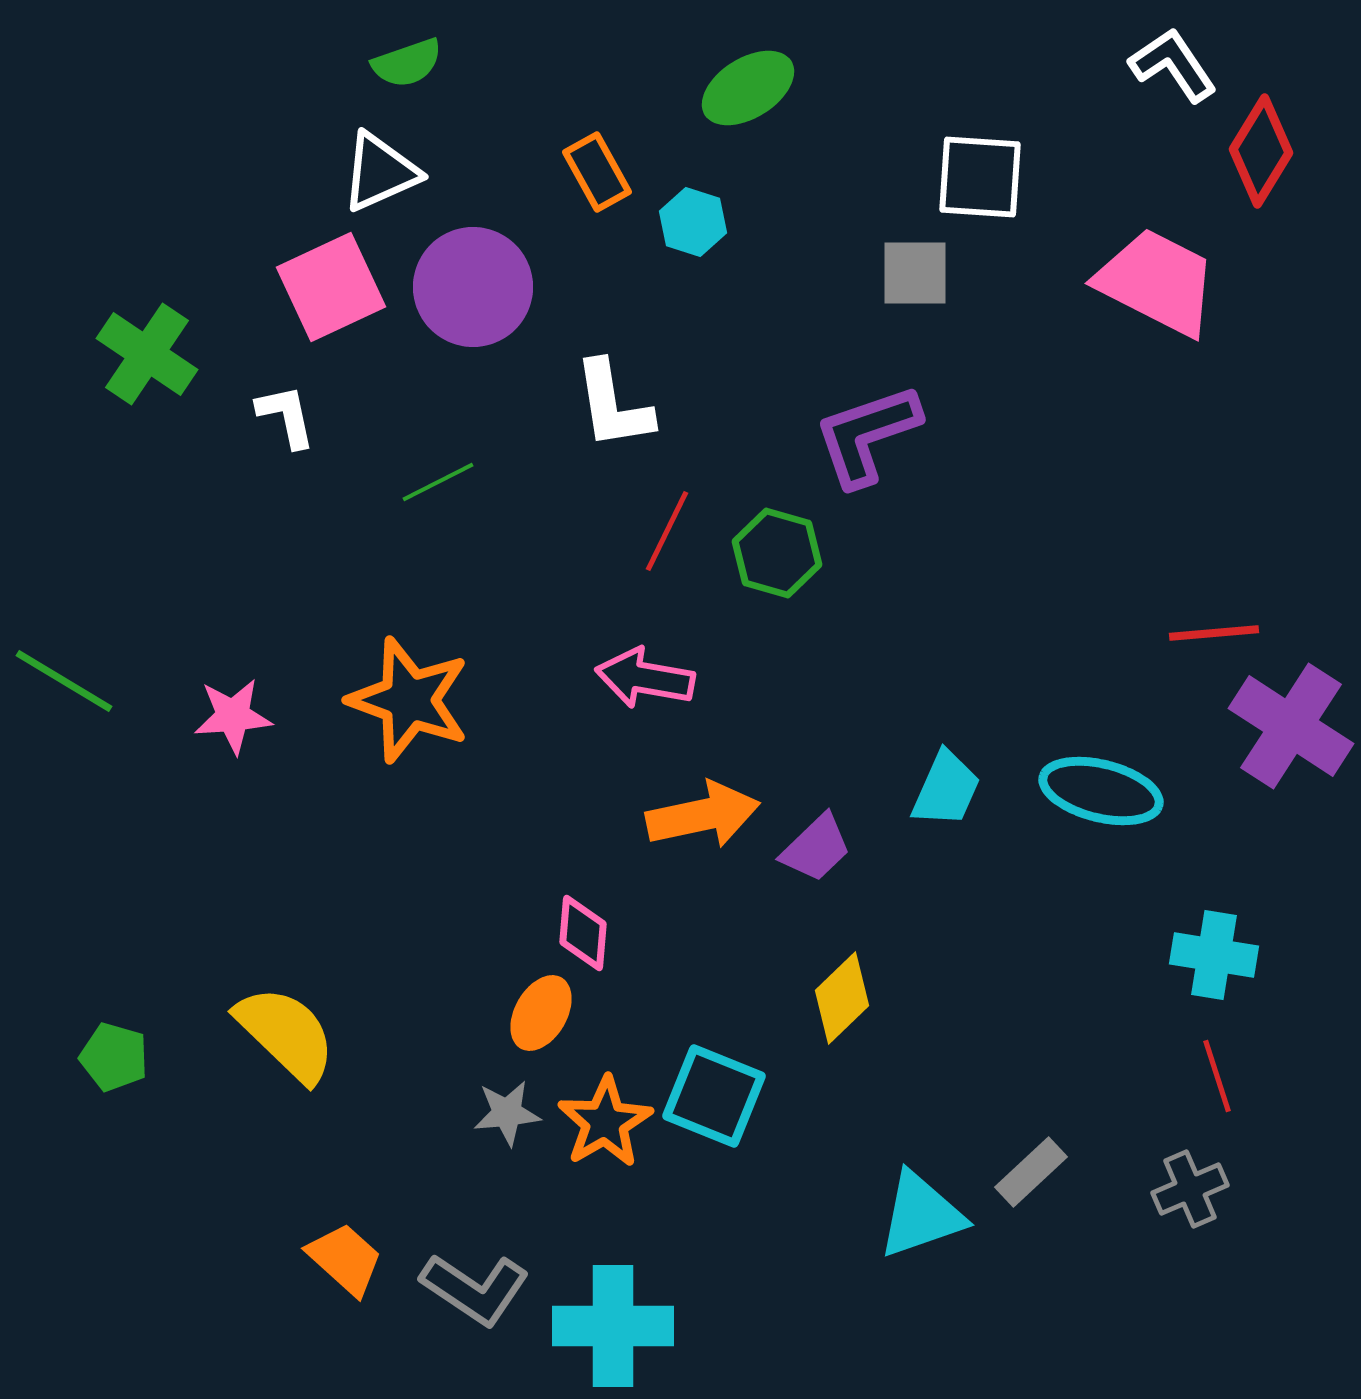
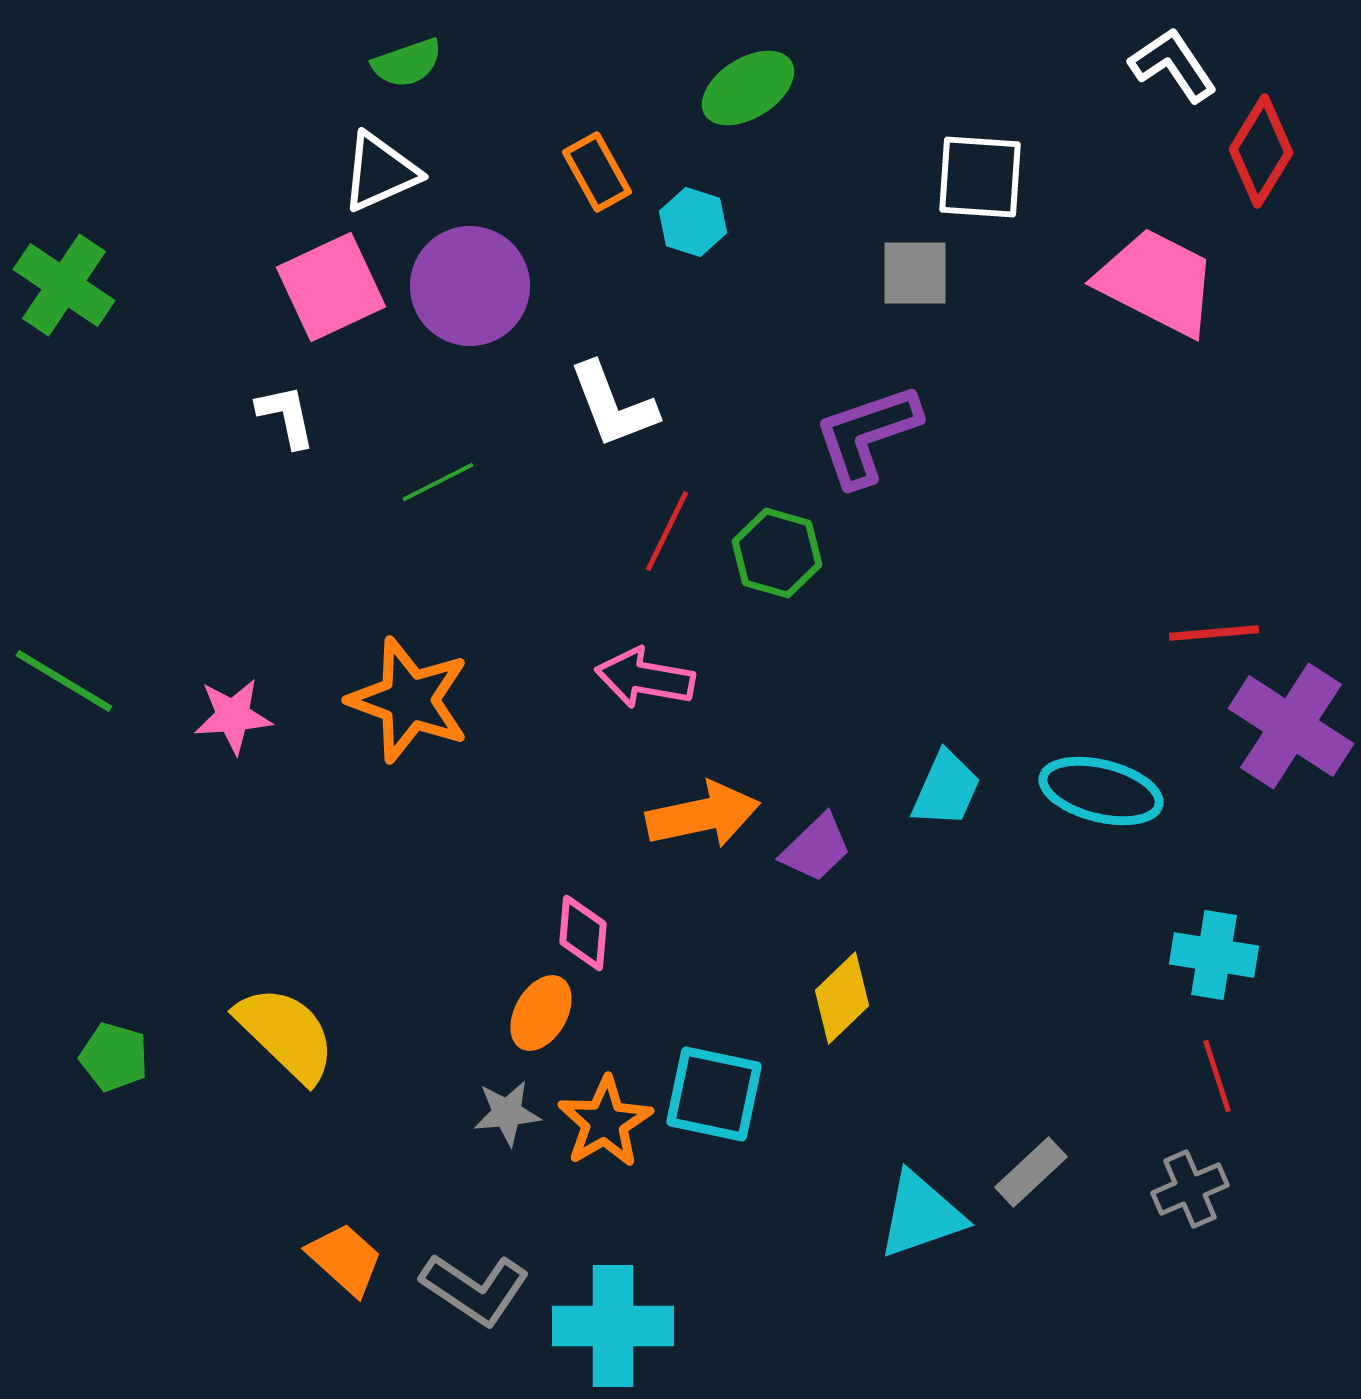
purple circle at (473, 287): moved 3 px left, 1 px up
green cross at (147, 354): moved 83 px left, 69 px up
white L-shape at (613, 405): rotated 12 degrees counterclockwise
cyan square at (714, 1096): moved 2 px up; rotated 10 degrees counterclockwise
